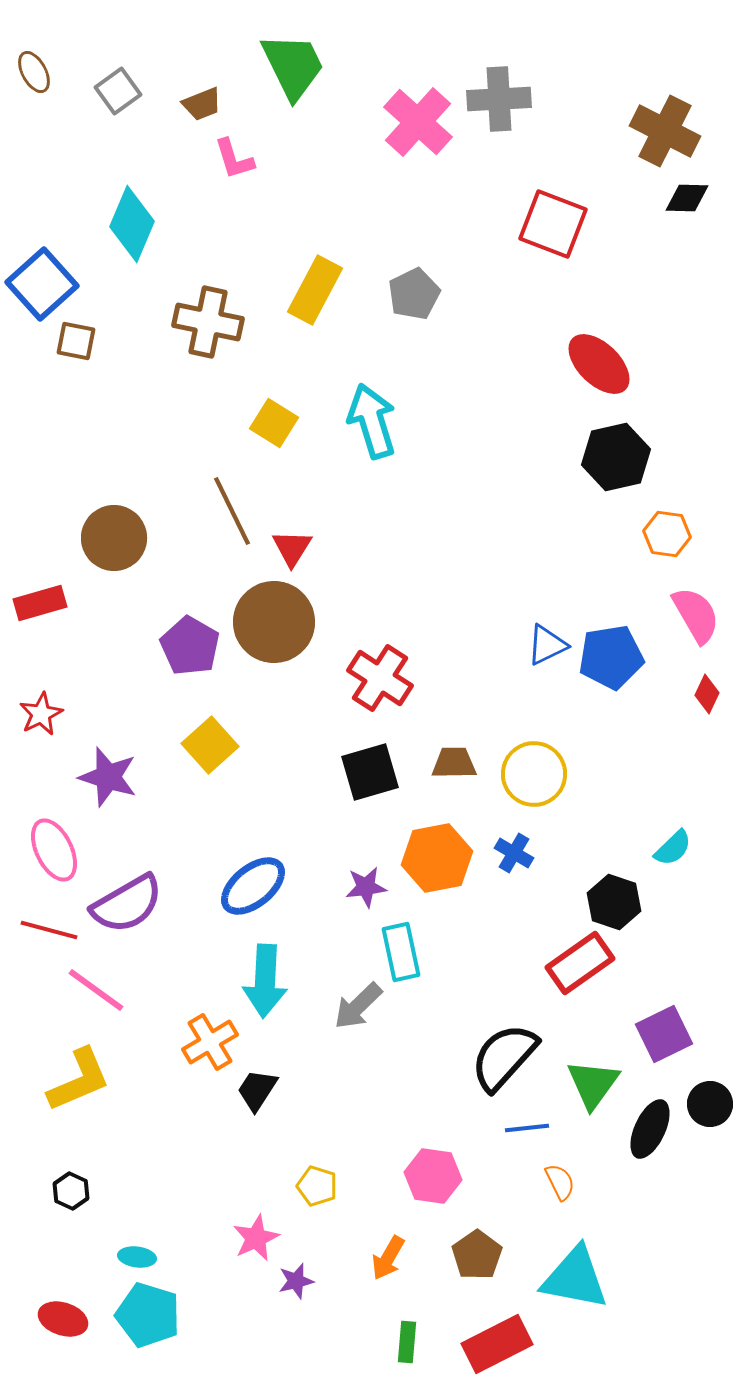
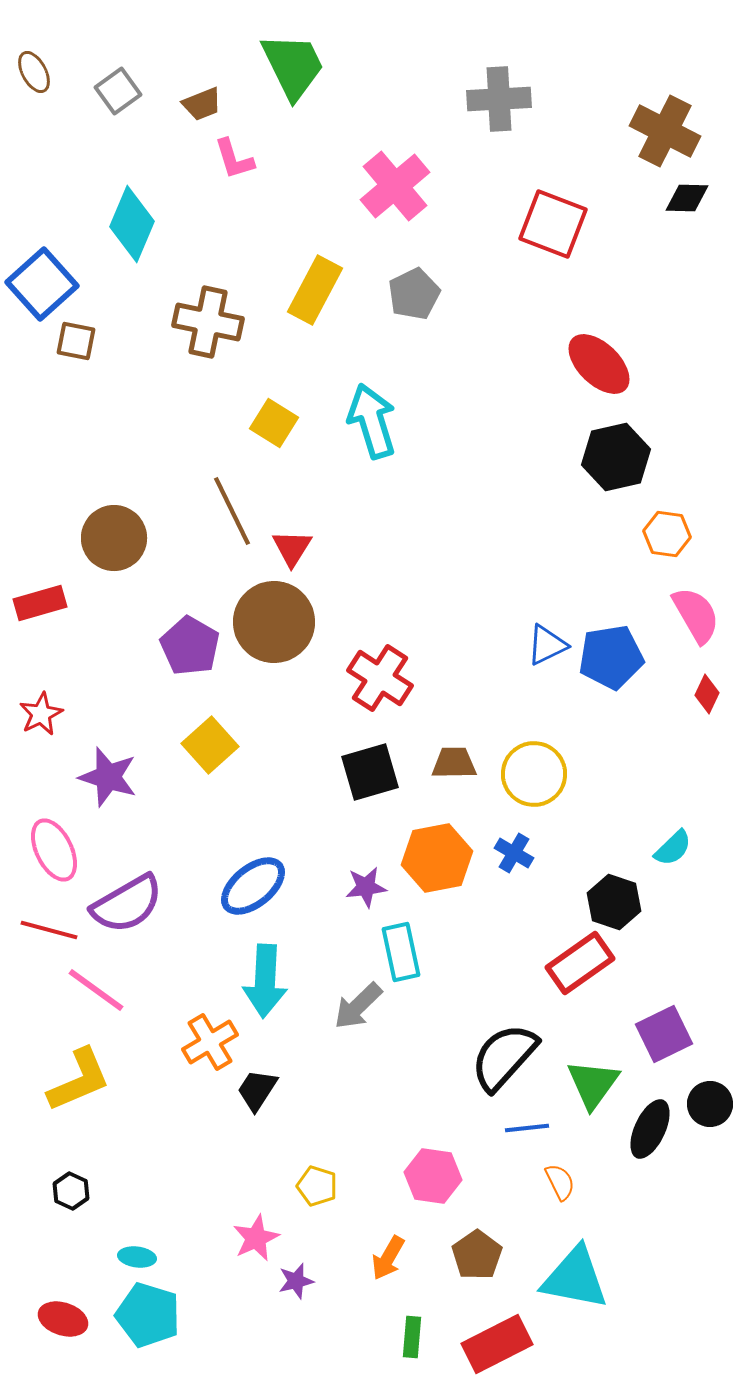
pink cross at (418, 122): moved 23 px left, 64 px down; rotated 8 degrees clockwise
green rectangle at (407, 1342): moved 5 px right, 5 px up
